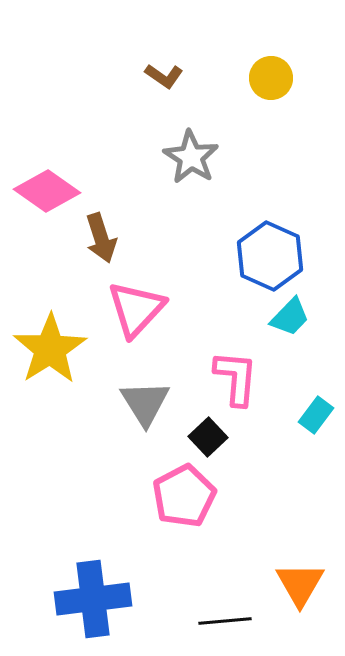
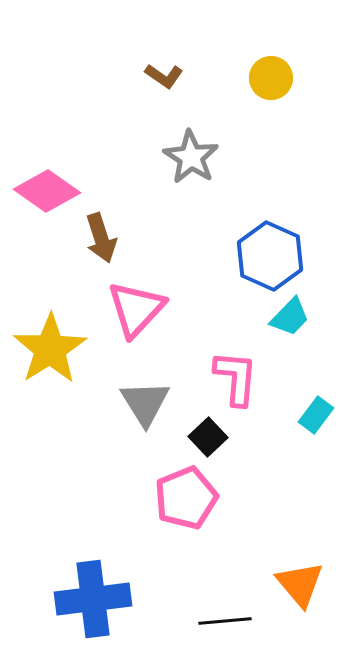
pink pentagon: moved 2 px right, 2 px down; rotated 6 degrees clockwise
orange triangle: rotated 10 degrees counterclockwise
